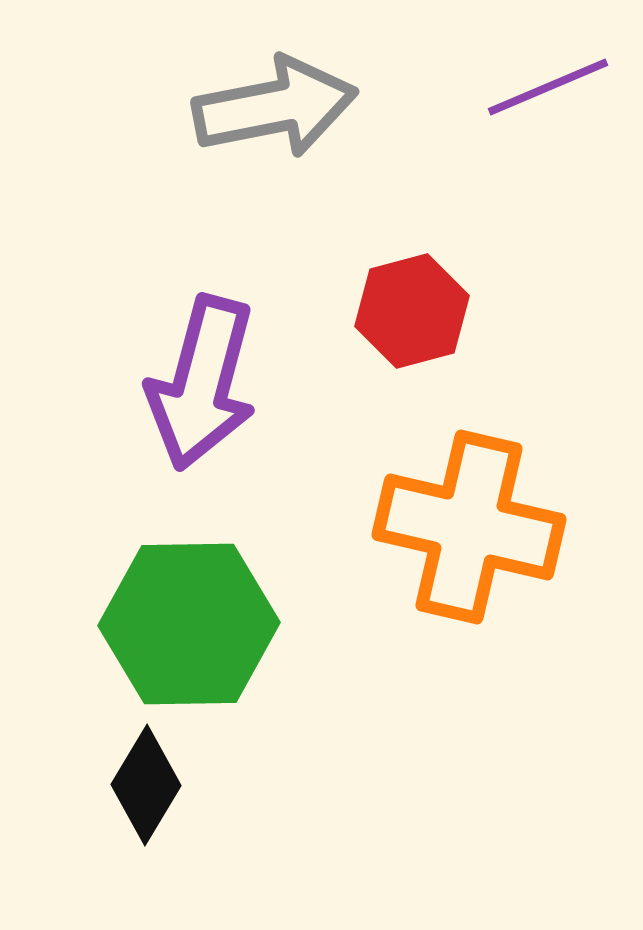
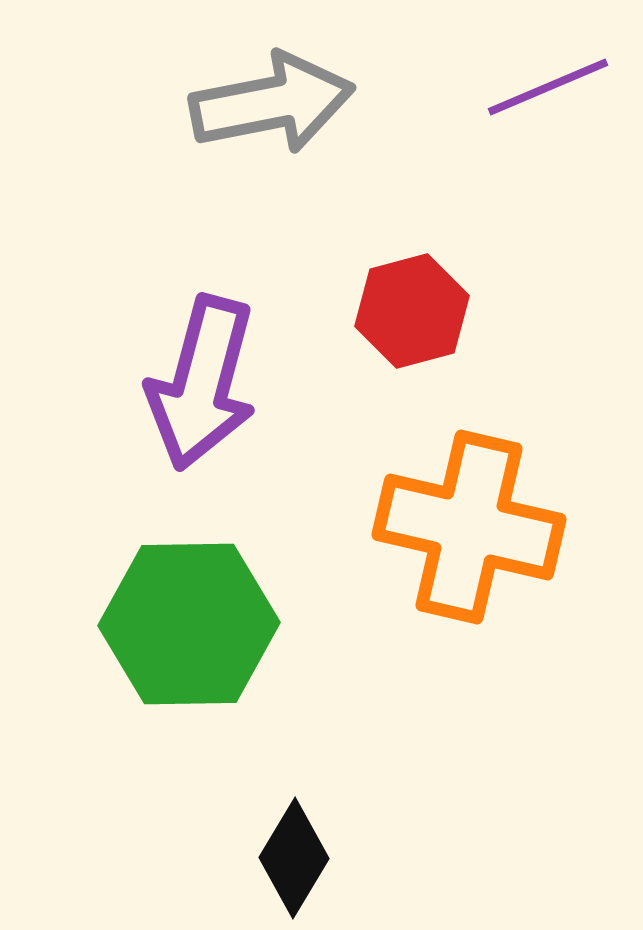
gray arrow: moved 3 px left, 4 px up
black diamond: moved 148 px right, 73 px down
